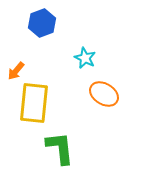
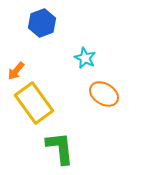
yellow rectangle: rotated 42 degrees counterclockwise
